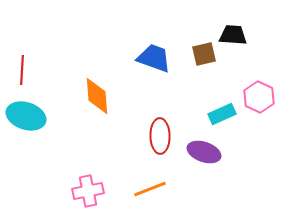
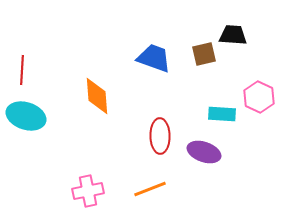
cyan rectangle: rotated 28 degrees clockwise
